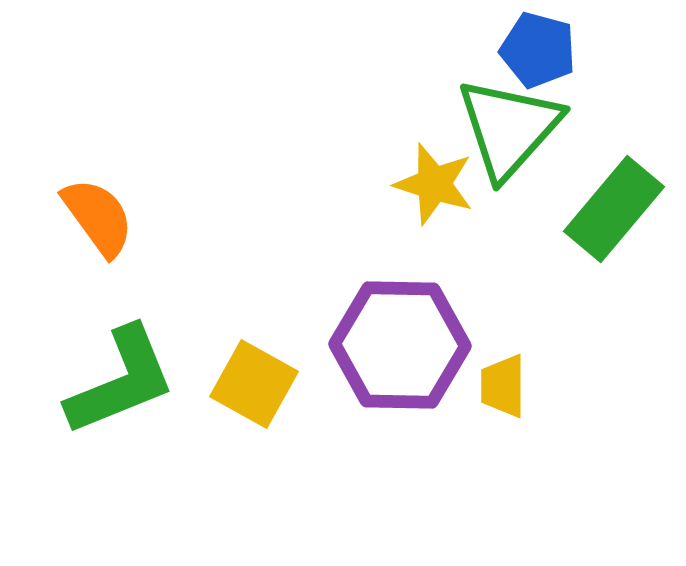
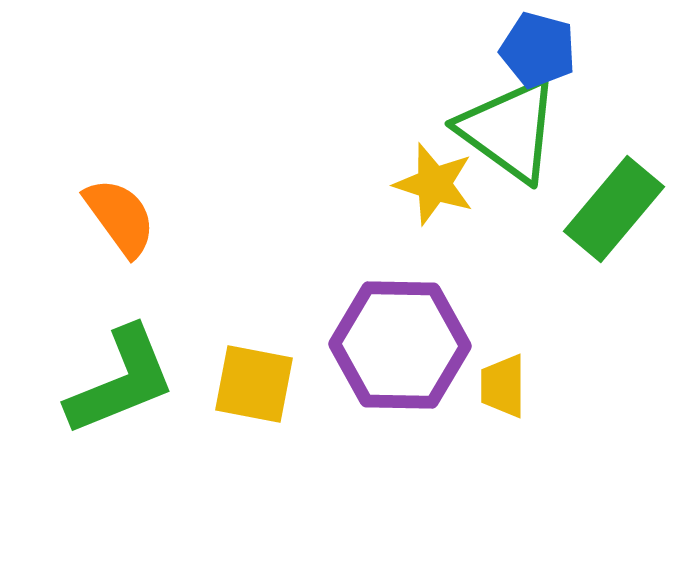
green triangle: moved 2 px down; rotated 36 degrees counterclockwise
orange semicircle: moved 22 px right
yellow square: rotated 18 degrees counterclockwise
